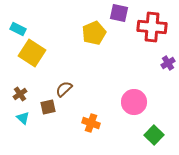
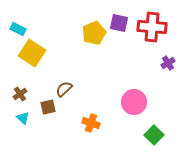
purple square: moved 10 px down
